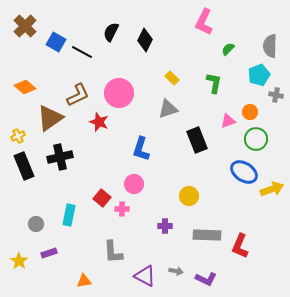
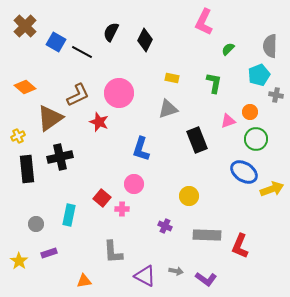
yellow rectangle at (172, 78): rotated 32 degrees counterclockwise
black rectangle at (24, 166): moved 3 px right, 3 px down; rotated 16 degrees clockwise
purple cross at (165, 226): rotated 24 degrees clockwise
purple L-shape at (206, 279): rotated 10 degrees clockwise
